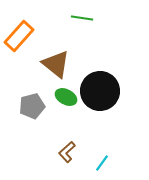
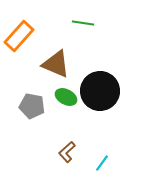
green line: moved 1 px right, 5 px down
brown triangle: rotated 16 degrees counterclockwise
gray pentagon: rotated 25 degrees clockwise
